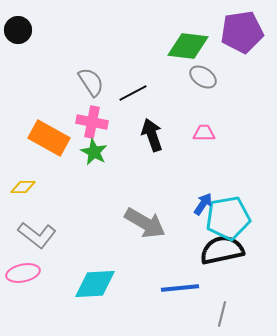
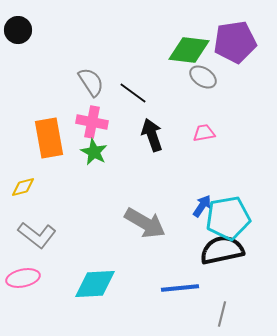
purple pentagon: moved 7 px left, 10 px down
green diamond: moved 1 px right, 4 px down
black line: rotated 64 degrees clockwise
pink trapezoid: rotated 10 degrees counterclockwise
orange rectangle: rotated 51 degrees clockwise
yellow diamond: rotated 15 degrees counterclockwise
blue arrow: moved 1 px left, 2 px down
pink ellipse: moved 5 px down
